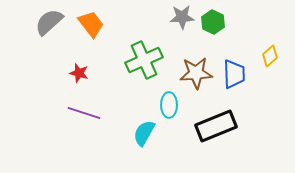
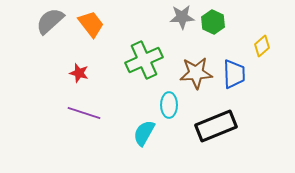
gray semicircle: moved 1 px right, 1 px up
yellow diamond: moved 8 px left, 10 px up
